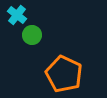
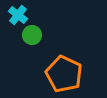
cyan cross: moved 1 px right
